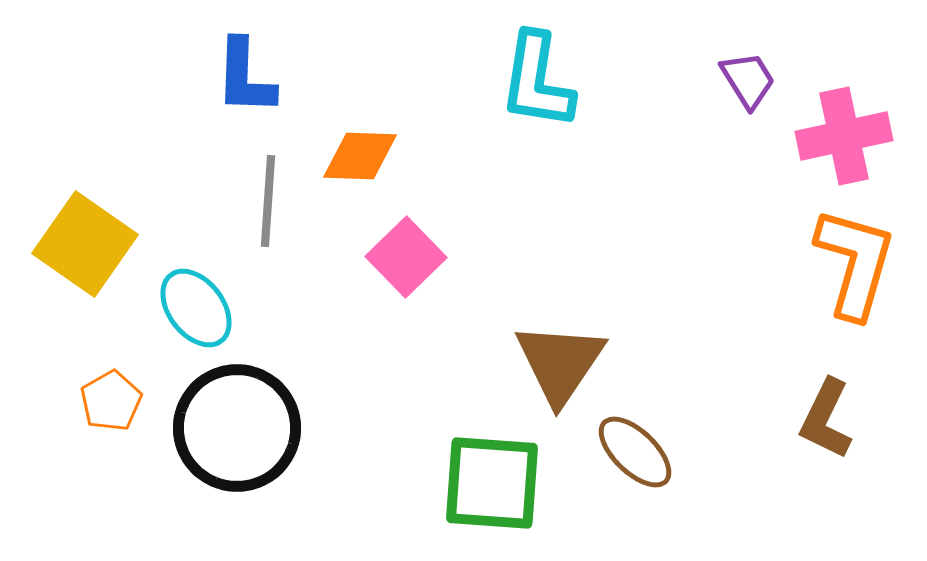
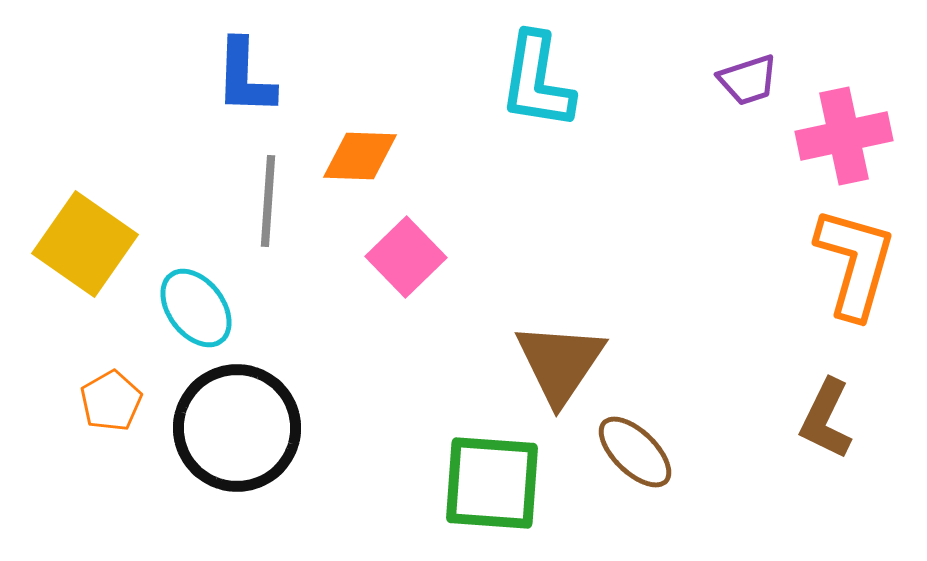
purple trapezoid: rotated 104 degrees clockwise
